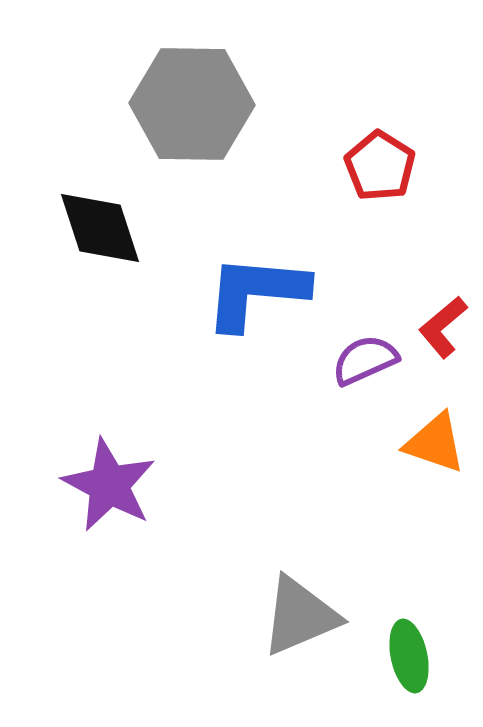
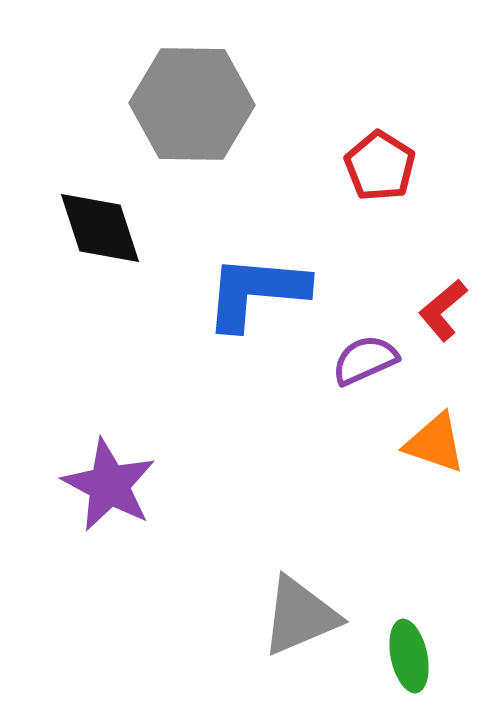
red L-shape: moved 17 px up
